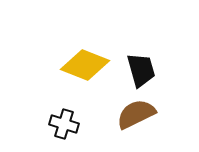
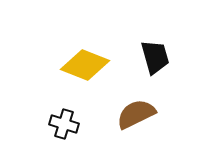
black trapezoid: moved 14 px right, 13 px up
